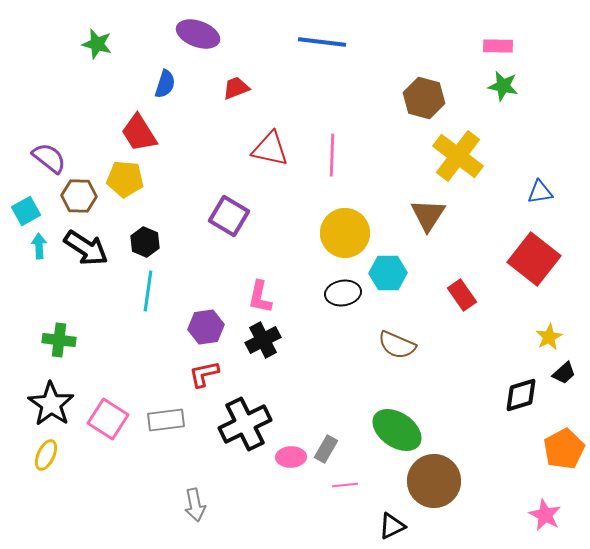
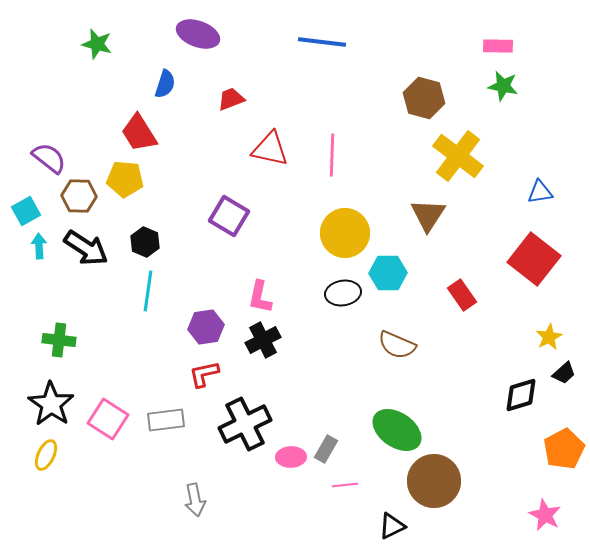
red trapezoid at (236, 88): moved 5 px left, 11 px down
gray arrow at (195, 505): moved 5 px up
